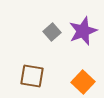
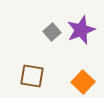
purple star: moved 2 px left, 1 px up
